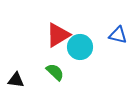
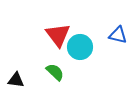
red triangle: rotated 36 degrees counterclockwise
